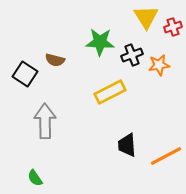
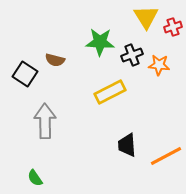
orange star: rotated 15 degrees clockwise
